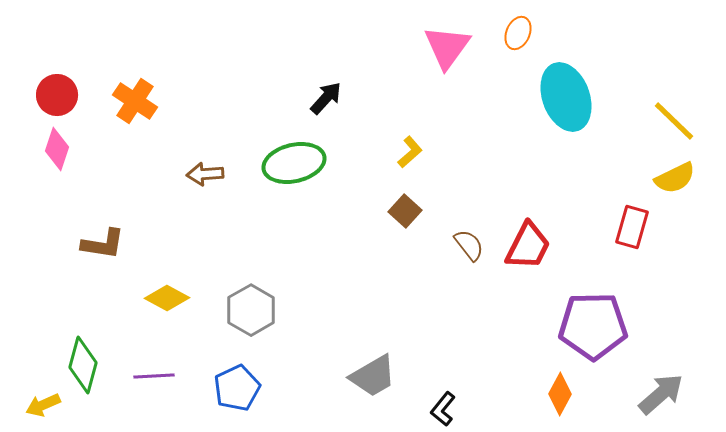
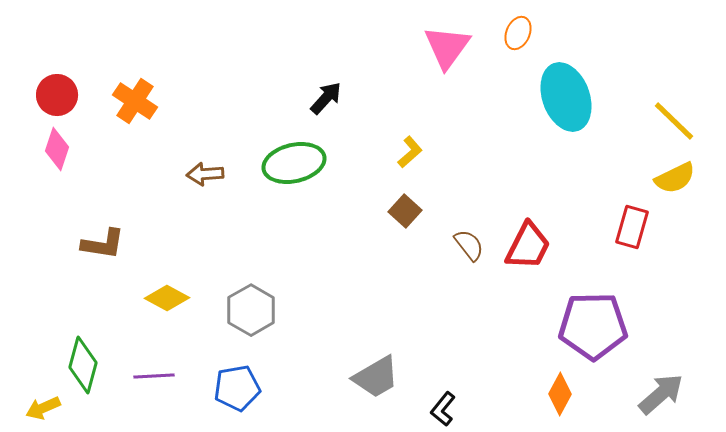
gray trapezoid: moved 3 px right, 1 px down
blue pentagon: rotated 15 degrees clockwise
yellow arrow: moved 3 px down
